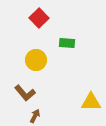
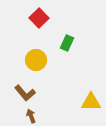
green rectangle: rotated 70 degrees counterclockwise
brown arrow: moved 4 px left; rotated 48 degrees counterclockwise
